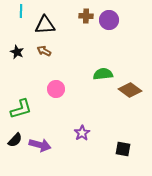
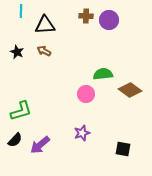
pink circle: moved 30 px right, 5 px down
green L-shape: moved 2 px down
purple star: rotated 14 degrees clockwise
purple arrow: rotated 125 degrees clockwise
